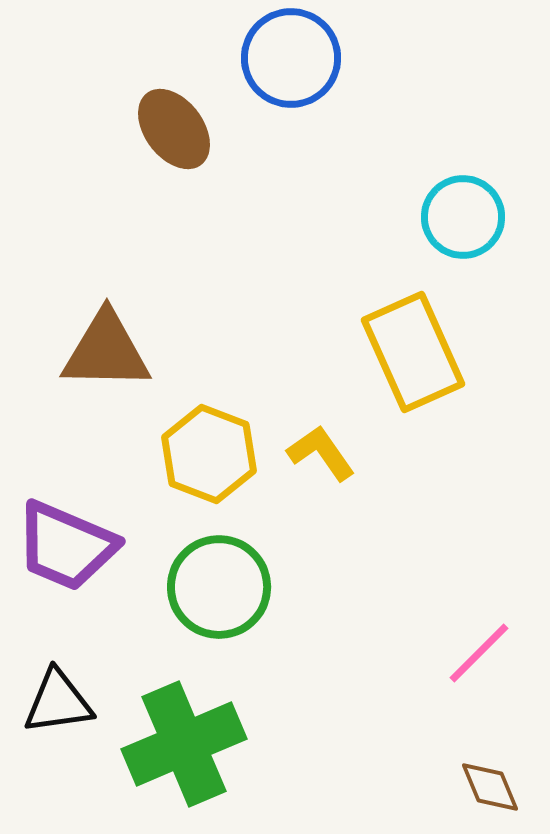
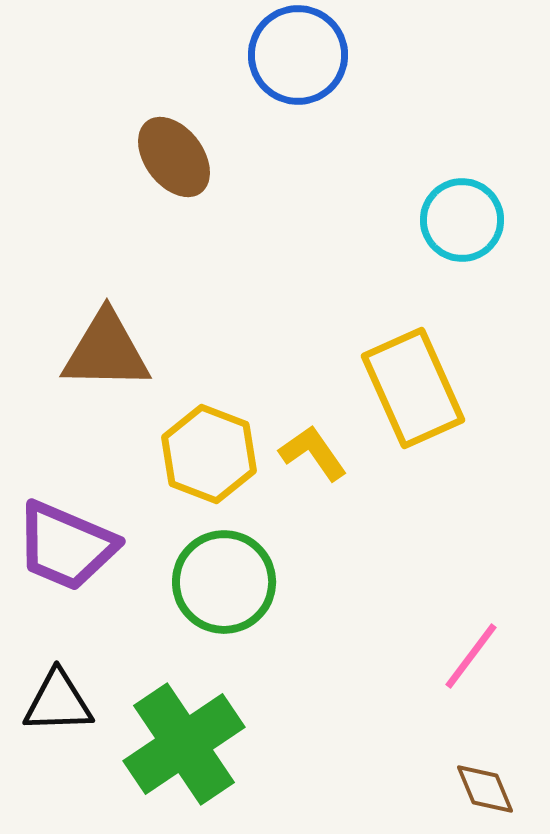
blue circle: moved 7 px right, 3 px up
brown ellipse: moved 28 px down
cyan circle: moved 1 px left, 3 px down
yellow rectangle: moved 36 px down
yellow L-shape: moved 8 px left
green circle: moved 5 px right, 5 px up
pink line: moved 8 px left, 3 px down; rotated 8 degrees counterclockwise
black triangle: rotated 6 degrees clockwise
green cross: rotated 11 degrees counterclockwise
brown diamond: moved 5 px left, 2 px down
